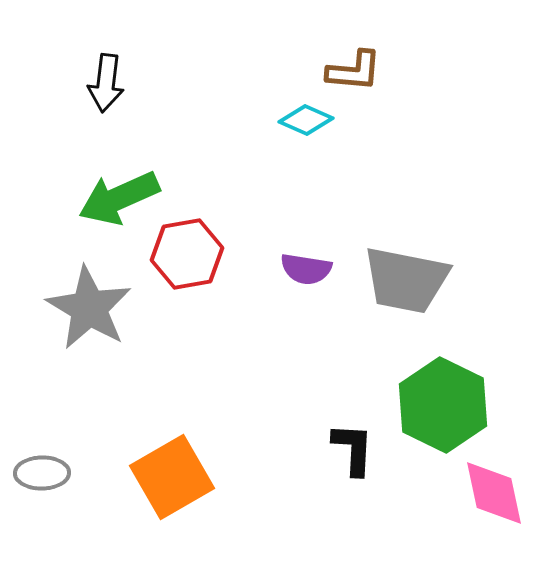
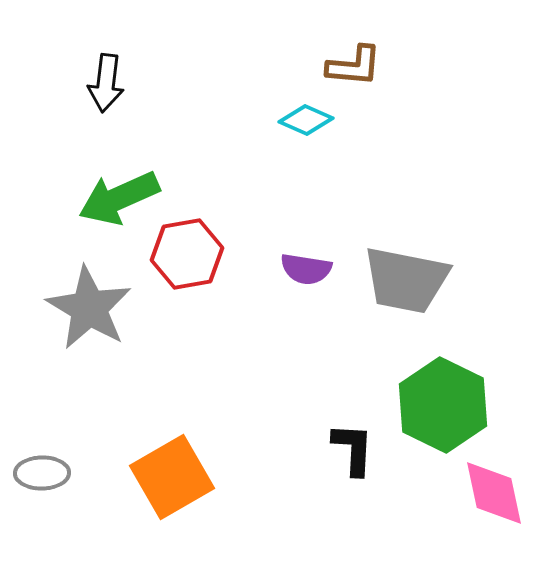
brown L-shape: moved 5 px up
